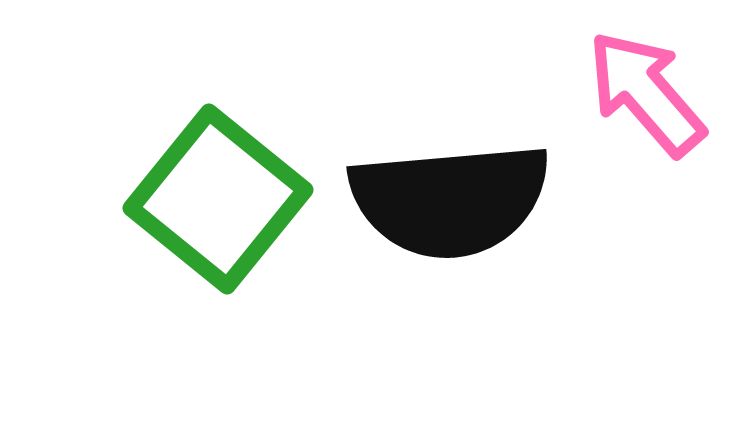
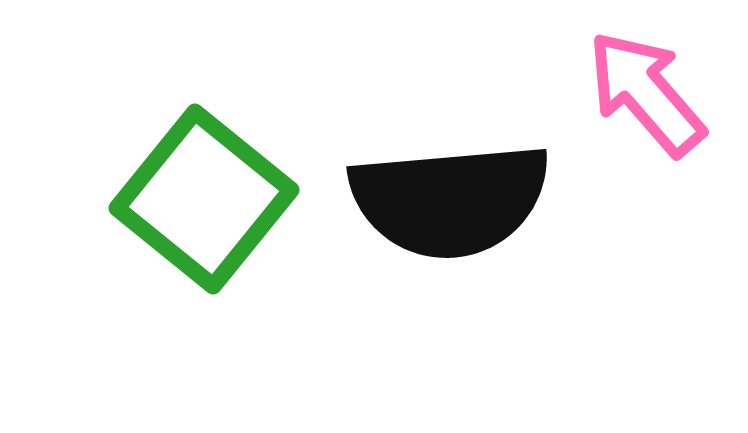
green square: moved 14 px left
